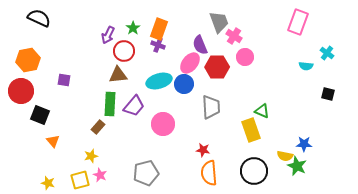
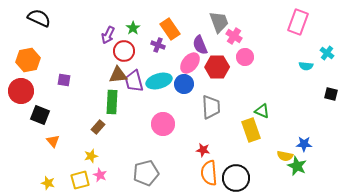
orange rectangle at (159, 29): moved 11 px right; rotated 55 degrees counterclockwise
black square at (328, 94): moved 3 px right
green rectangle at (110, 104): moved 2 px right, 2 px up
purple trapezoid at (134, 106): moved 25 px up; rotated 125 degrees clockwise
black circle at (254, 171): moved 18 px left, 7 px down
